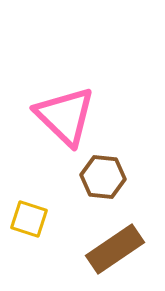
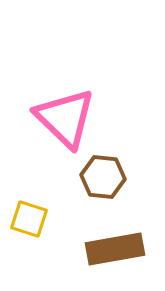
pink triangle: moved 2 px down
brown rectangle: rotated 24 degrees clockwise
